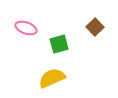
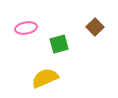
pink ellipse: rotated 30 degrees counterclockwise
yellow semicircle: moved 7 px left
